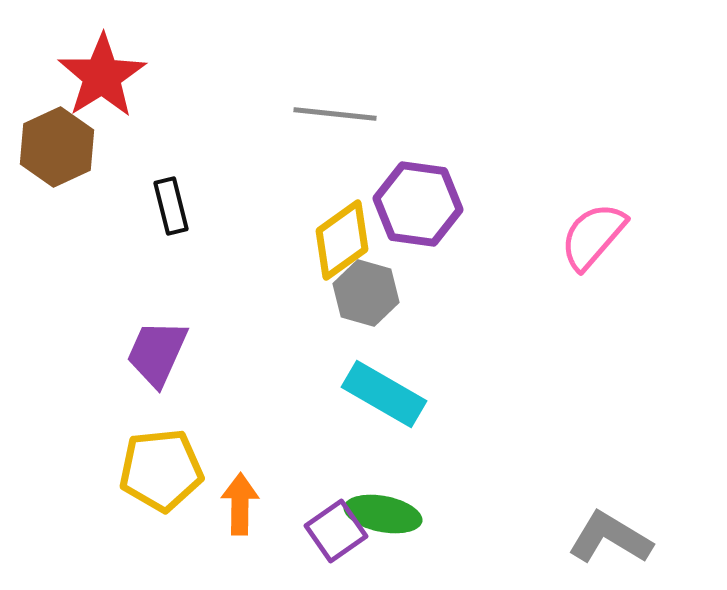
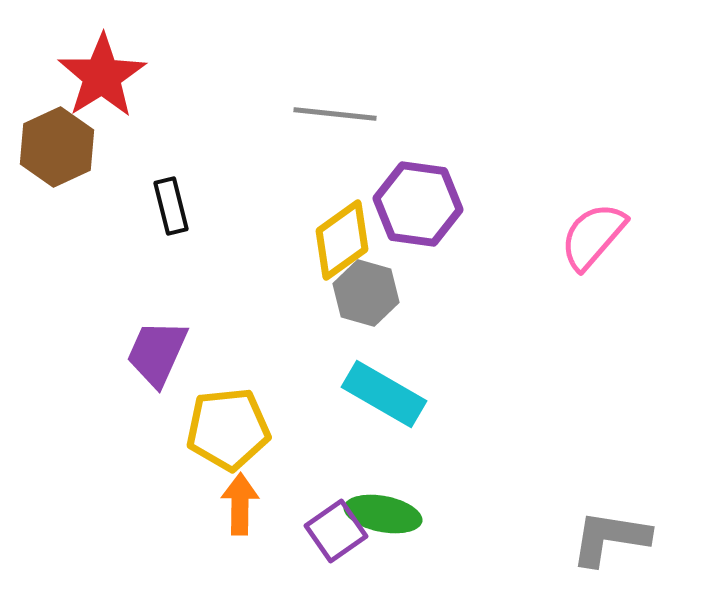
yellow pentagon: moved 67 px right, 41 px up
gray L-shape: rotated 22 degrees counterclockwise
